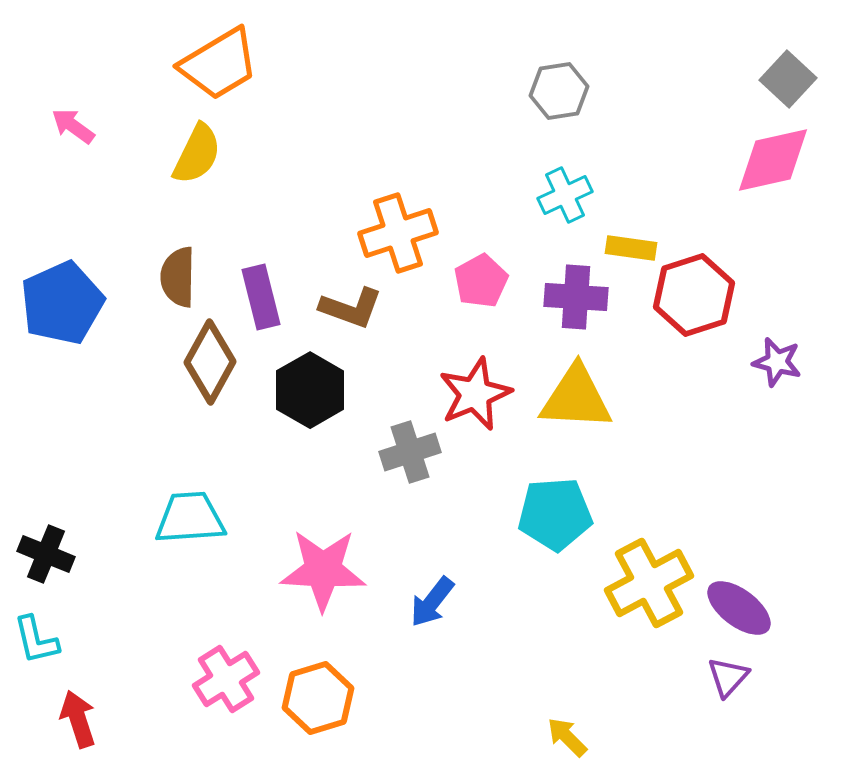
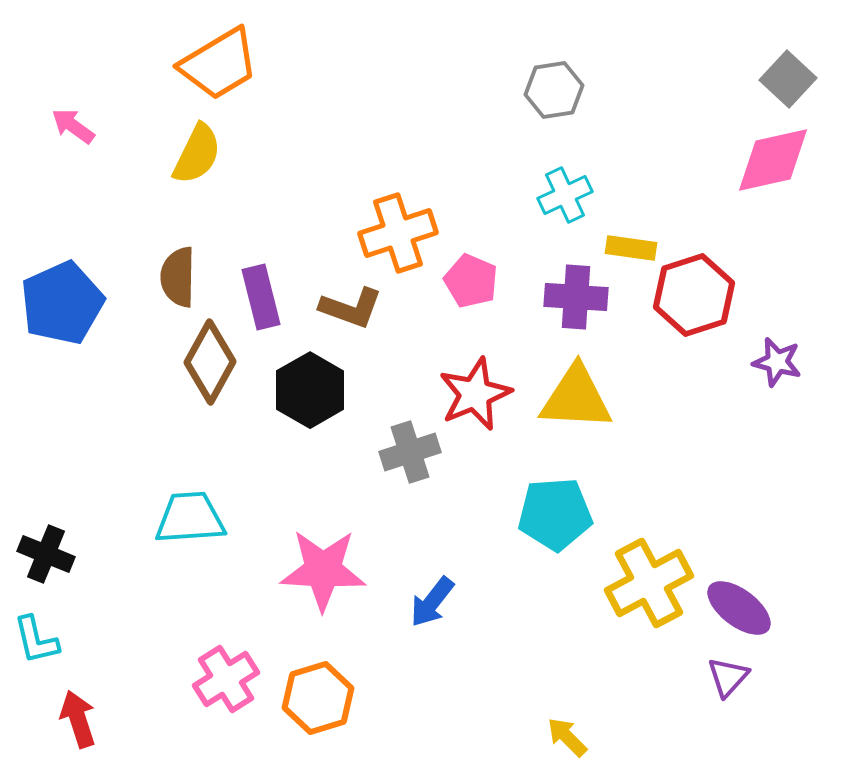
gray hexagon: moved 5 px left, 1 px up
pink pentagon: moved 10 px left; rotated 20 degrees counterclockwise
